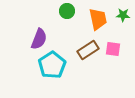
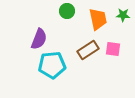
cyan pentagon: rotated 28 degrees clockwise
